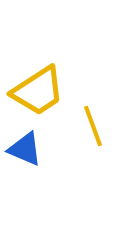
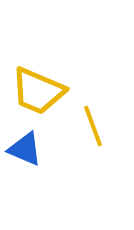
yellow trapezoid: rotated 56 degrees clockwise
